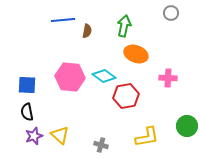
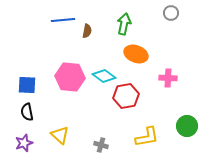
green arrow: moved 2 px up
purple star: moved 10 px left, 7 px down
